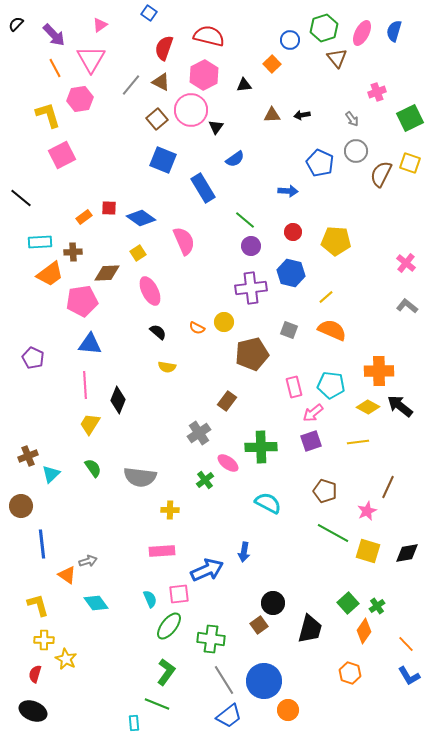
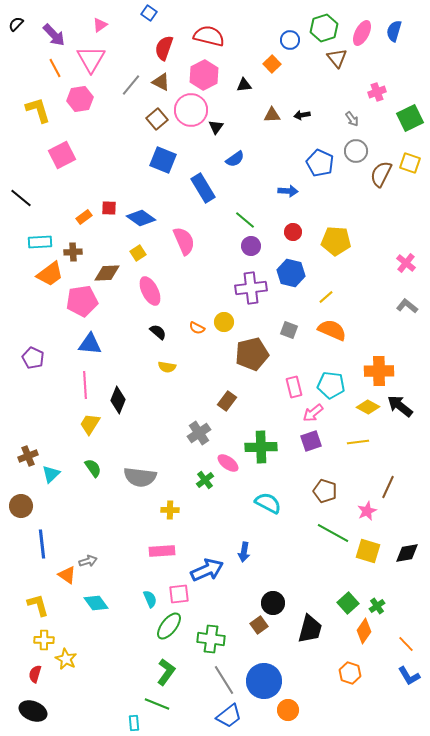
yellow L-shape at (48, 115): moved 10 px left, 5 px up
